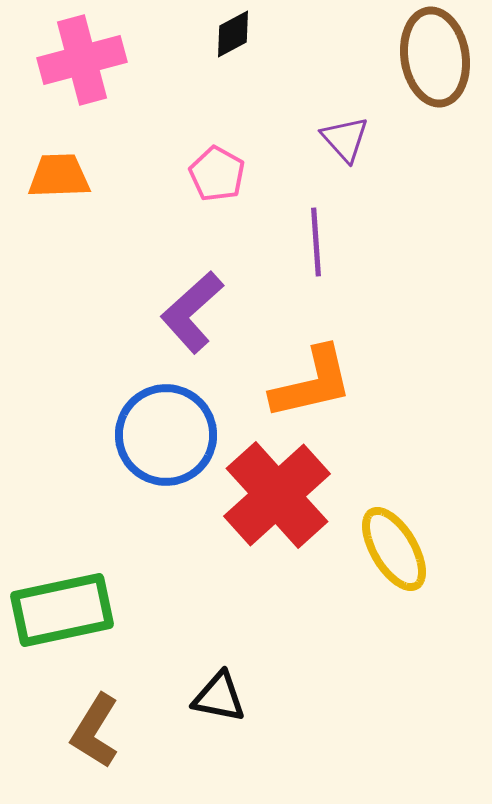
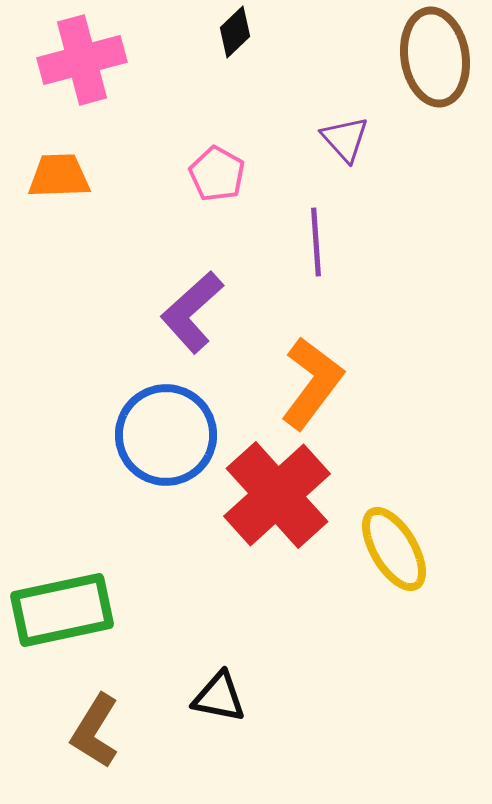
black diamond: moved 2 px right, 2 px up; rotated 15 degrees counterclockwise
orange L-shape: rotated 40 degrees counterclockwise
